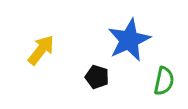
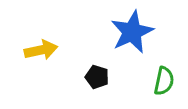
blue star: moved 3 px right, 8 px up
yellow arrow: rotated 40 degrees clockwise
